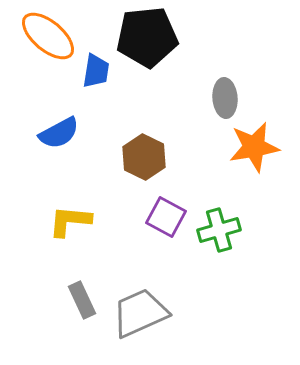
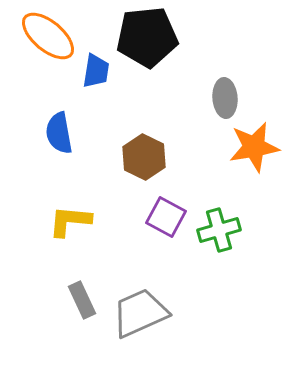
blue semicircle: rotated 108 degrees clockwise
